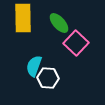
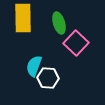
green ellipse: rotated 25 degrees clockwise
